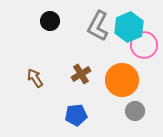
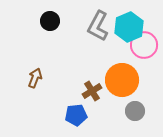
brown cross: moved 11 px right, 17 px down
brown arrow: rotated 54 degrees clockwise
